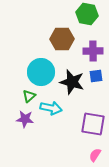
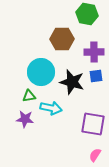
purple cross: moved 1 px right, 1 px down
green triangle: rotated 32 degrees clockwise
